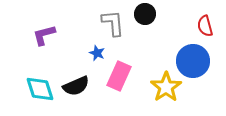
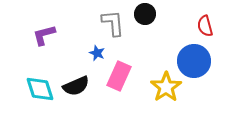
blue circle: moved 1 px right
